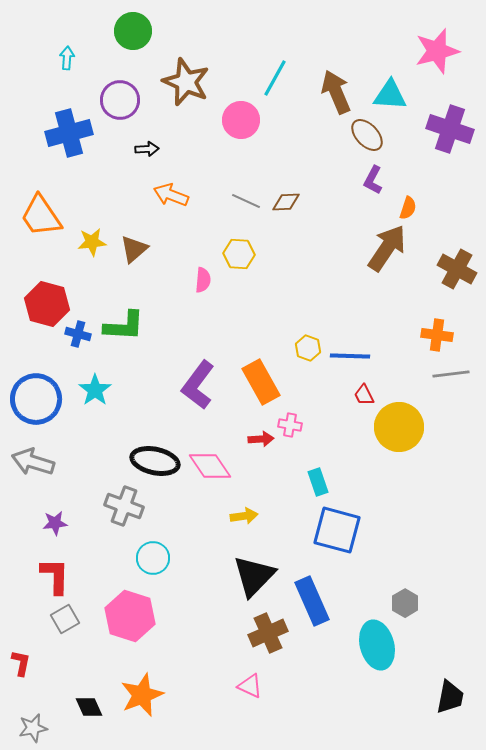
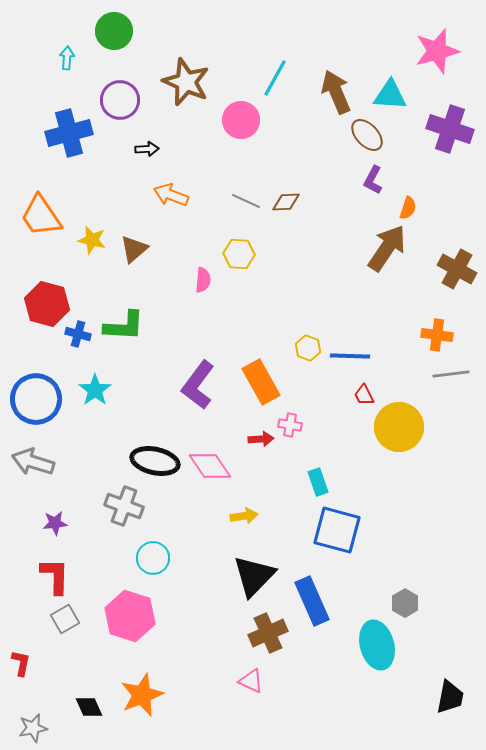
green circle at (133, 31): moved 19 px left
yellow star at (92, 242): moved 2 px up; rotated 20 degrees clockwise
pink triangle at (250, 686): moved 1 px right, 5 px up
